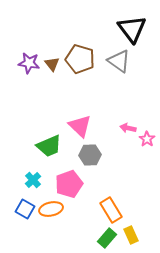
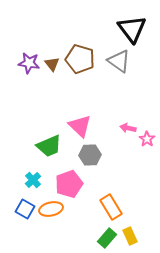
orange rectangle: moved 3 px up
yellow rectangle: moved 1 px left, 1 px down
